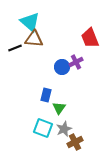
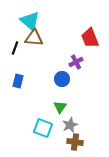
cyan triangle: moved 1 px up
brown triangle: moved 1 px up
black line: rotated 48 degrees counterclockwise
blue circle: moved 12 px down
blue rectangle: moved 28 px left, 14 px up
green triangle: moved 1 px right, 1 px up
gray star: moved 6 px right, 4 px up
brown cross: rotated 35 degrees clockwise
